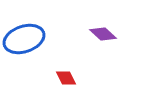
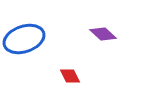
red diamond: moved 4 px right, 2 px up
